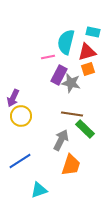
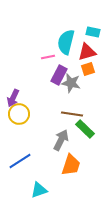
yellow circle: moved 2 px left, 2 px up
